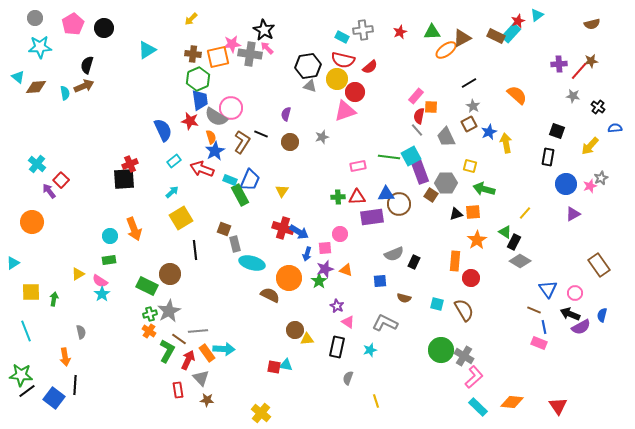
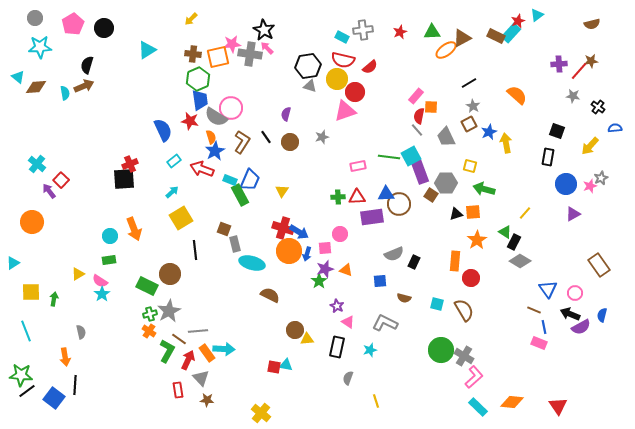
black line at (261, 134): moved 5 px right, 3 px down; rotated 32 degrees clockwise
orange circle at (289, 278): moved 27 px up
